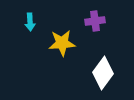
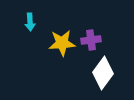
purple cross: moved 4 px left, 19 px down
